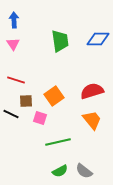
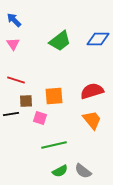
blue arrow: rotated 42 degrees counterclockwise
green trapezoid: rotated 60 degrees clockwise
orange square: rotated 30 degrees clockwise
black line: rotated 35 degrees counterclockwise
green line: moved 4 px left, 3 px down
gray semicircle: moved 1 px left
